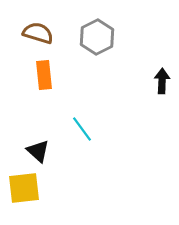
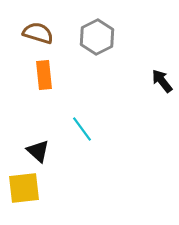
black arrow: rotated 40 degrees counterclockwise
